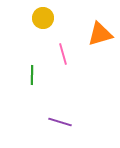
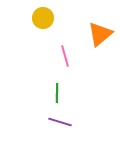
orange triangle: rotated 24 degrees counterclockwise
pink line: moved 2 px right, 2 px down
green line: moved 25 px right, 18 px down
